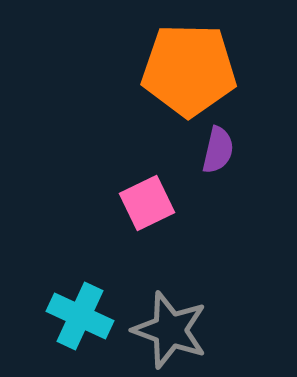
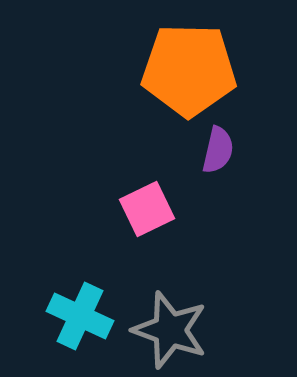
pink square: moved 6 px down
